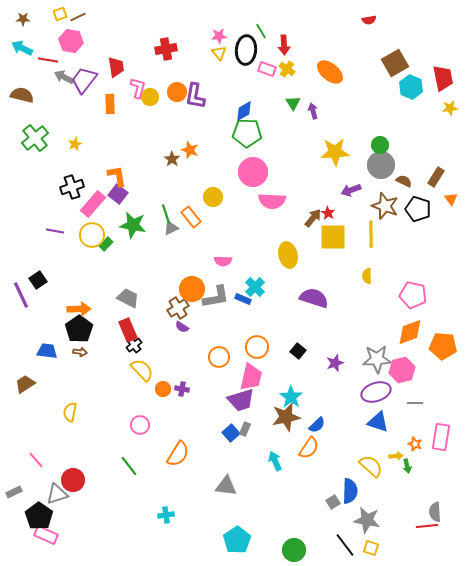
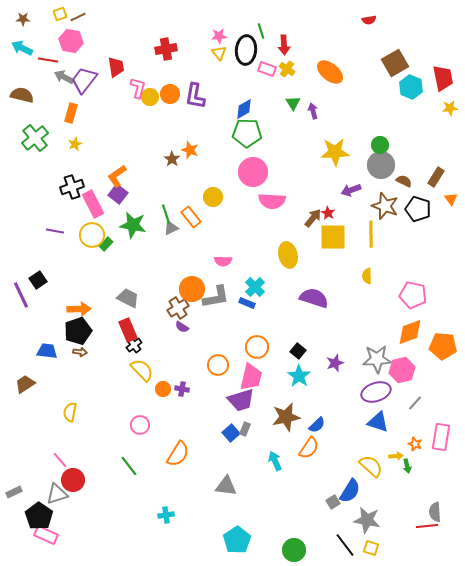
green line at (261, 31): rotated 14 degrees clockwise
orange circle at (177, 92): moved 7 px left, 2 px down
orange rectangle at (110, 104): moved 39 px left, 9 px down; rotated 18 degrees clockwise
blue diamond at (244, 111): moved 2 px up
orange L-shape at (117, 176): rotated 115 degrees counterclockwise
pink rectangle at (93, 204): rotated 68 degrees counterclockwise
blue rectangle at (243, 299): moved 4 px right, 4 px down
black pentagon at (79, 329): moved 1 px left, 2 px down; rotated 16 degrees clockwise
orange circle at (219, 357): moved 1 px left, 8 px down
cyan star at (291, 397): moved 8 px right, 21 px up
gray line at (415, 403): rotated 49 degrees counterclockwise
pink line at (36, 460): moved 24 px right
blue semicircle at (350, 491): rotated 30 degrees clockwise
